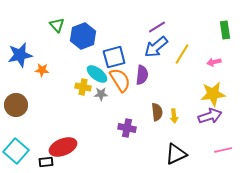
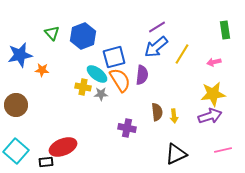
green triangle: moved 5 px left, 8 px down
